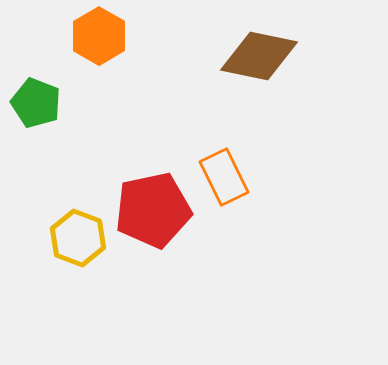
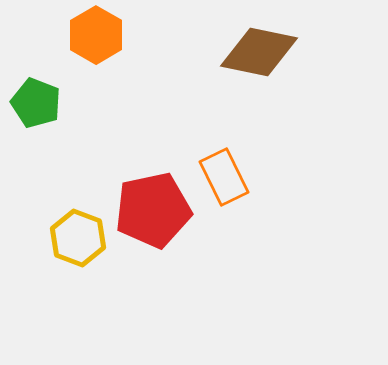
orange hexagon: moved 3 px left, 1 px up
brown diamond: moved 4 px up
